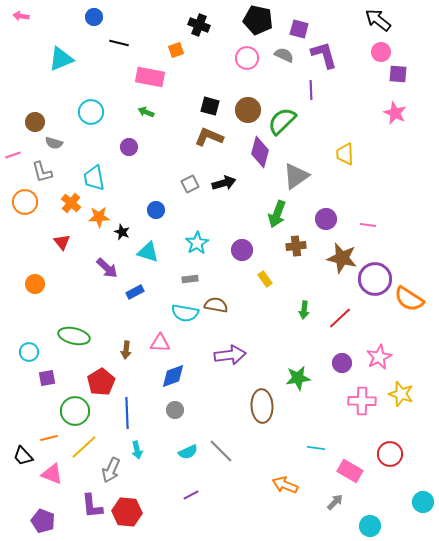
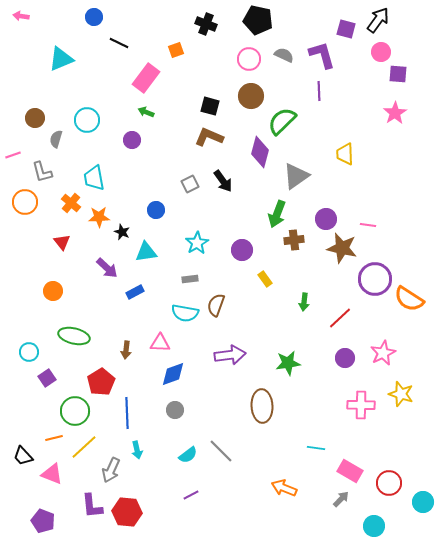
black arrow at (378, 20): rotated 88 degrees clockwise
black cross at (199, 25): moved 7 px right, 1 px up
purple square at (299, 29): moved 47 px right
black line at (119, 43): rotated 12 degrees clockwise
purple L-shape at (324, 55): moved 2 px left
pink circle at (247, 58): moved 2 px right, 1 px down
pink rectangle at (150, 77): moved 4 px left, 1 px down; rotated 64 degrees counterclockwise
purple line at (311, 90): moved 8 px right, 1 px down
brown circle at (248, 110): moved 3 px right, 14 px up
cyan circle at (91, 112): moved 4 px left, 8 px down
pink star at (395, 113): rotated 15 degrees clockwise
brown circle at (35, 122): moved 4 px up
gray semicircle at (54, 143): moved 2 px right, 4 px up; rotated 90 degrees clockwise
purple circle at (129, 147): moved 3 px right, 7 px up
black arrow at (224, 183): moved 1 px left, 2 px up; rotated 70 degrees clockwise
brown cross at (296, 246): moved 2 px left, 6 px up
cyan triangle at (148, 252): moved 2 px left; rotated 25 degrees counterclockwise
brown star at (342, 258): moved 10 px up
orange circle at (35, 284): moved 18 px right, 7 px down
brown semicircle at (216, 305): rotated 80 degrees counterclockwise
green arrow at (304, 310): moved 8 px up
pink star at (379, 357): moved 4 px right, 4 px up
purple circle at (342, 363): moved 3 px right, 5 px up
blue diamond at (173, 376): moved 2 px up
purple square at (47, 378): rotated 24 degrees counterclockwise
green star at (298, 378): moved 10 px left, 15 px up
pink cross at (362, 401): moved 1 px left, 4 px down
orange line at (49, 438): moved 5 px right
cyan semicircle at (188, 452): moved 3 px down; rotated 12 degrees counterclockwise
red circle at (390, 454): moved 1 px left, 29 px down
orange arrow at (285, 485): moved 1 px left, 3 px down
gray arrow at (335, 502): moved 6 px right, 3 px up
cyan circle at (370, 526): moved 4 px right
